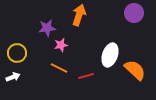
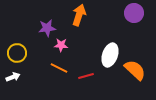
pink star: rotated 16 degrees clockwise
